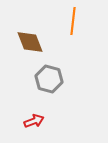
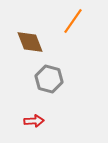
orange line: rotated 28 degrees clockwise
red arrow: rotated 18 degrees clockwise
